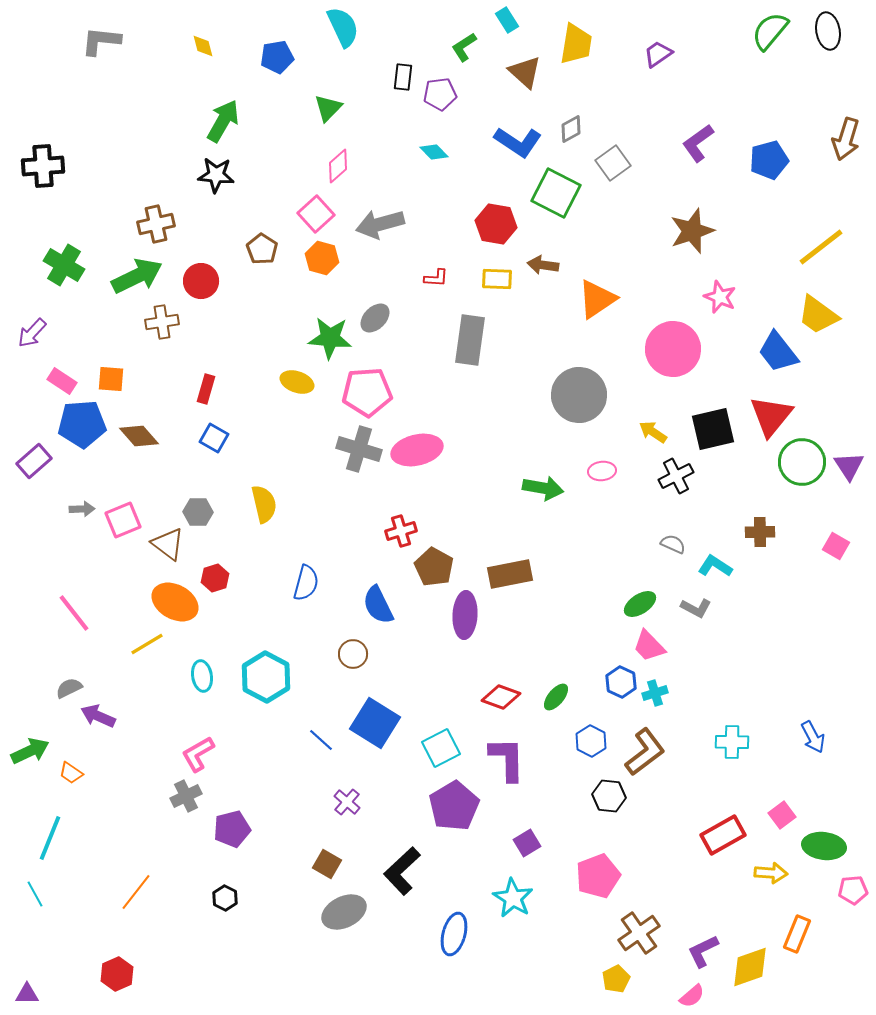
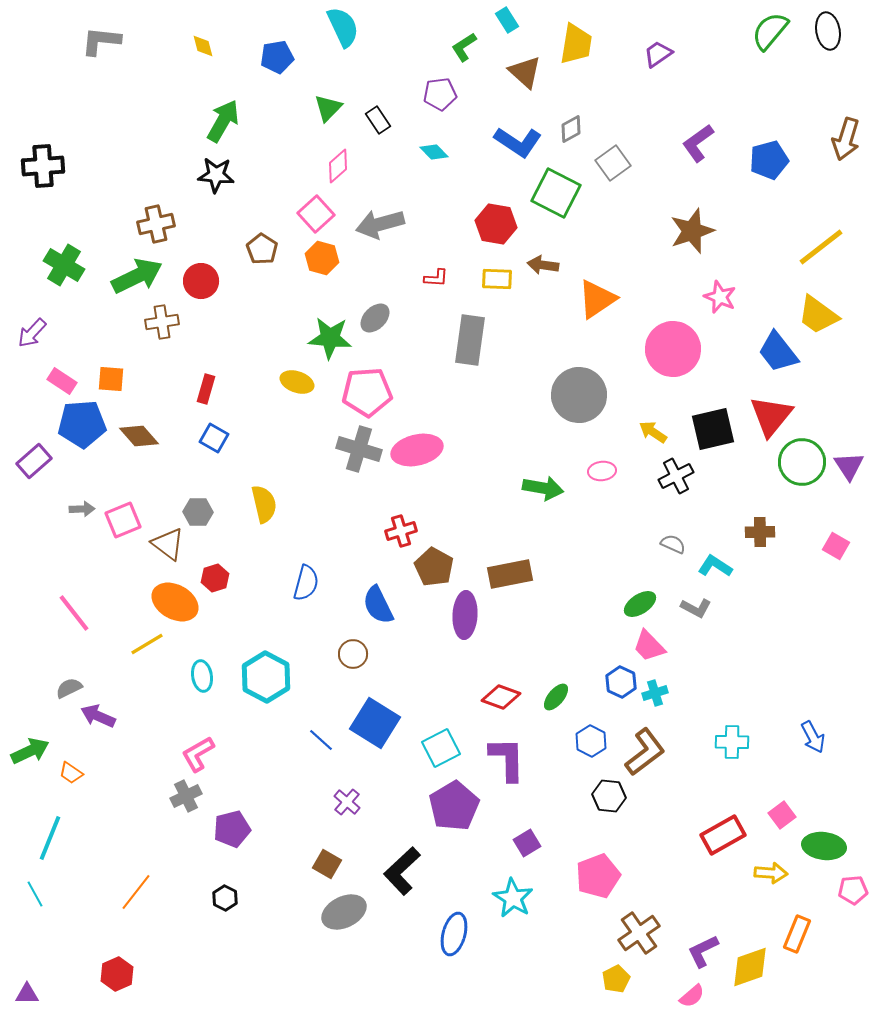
black rectangle at (403, 77): moved 25 px left, 43 px down; rotated 40 degrees counterclockwise
